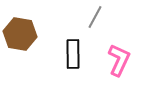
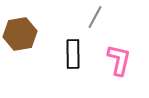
brown hexagon: rotated 20 degrees counterclockwise
pink L-shape: rotated 12 degrees counterclockwise
